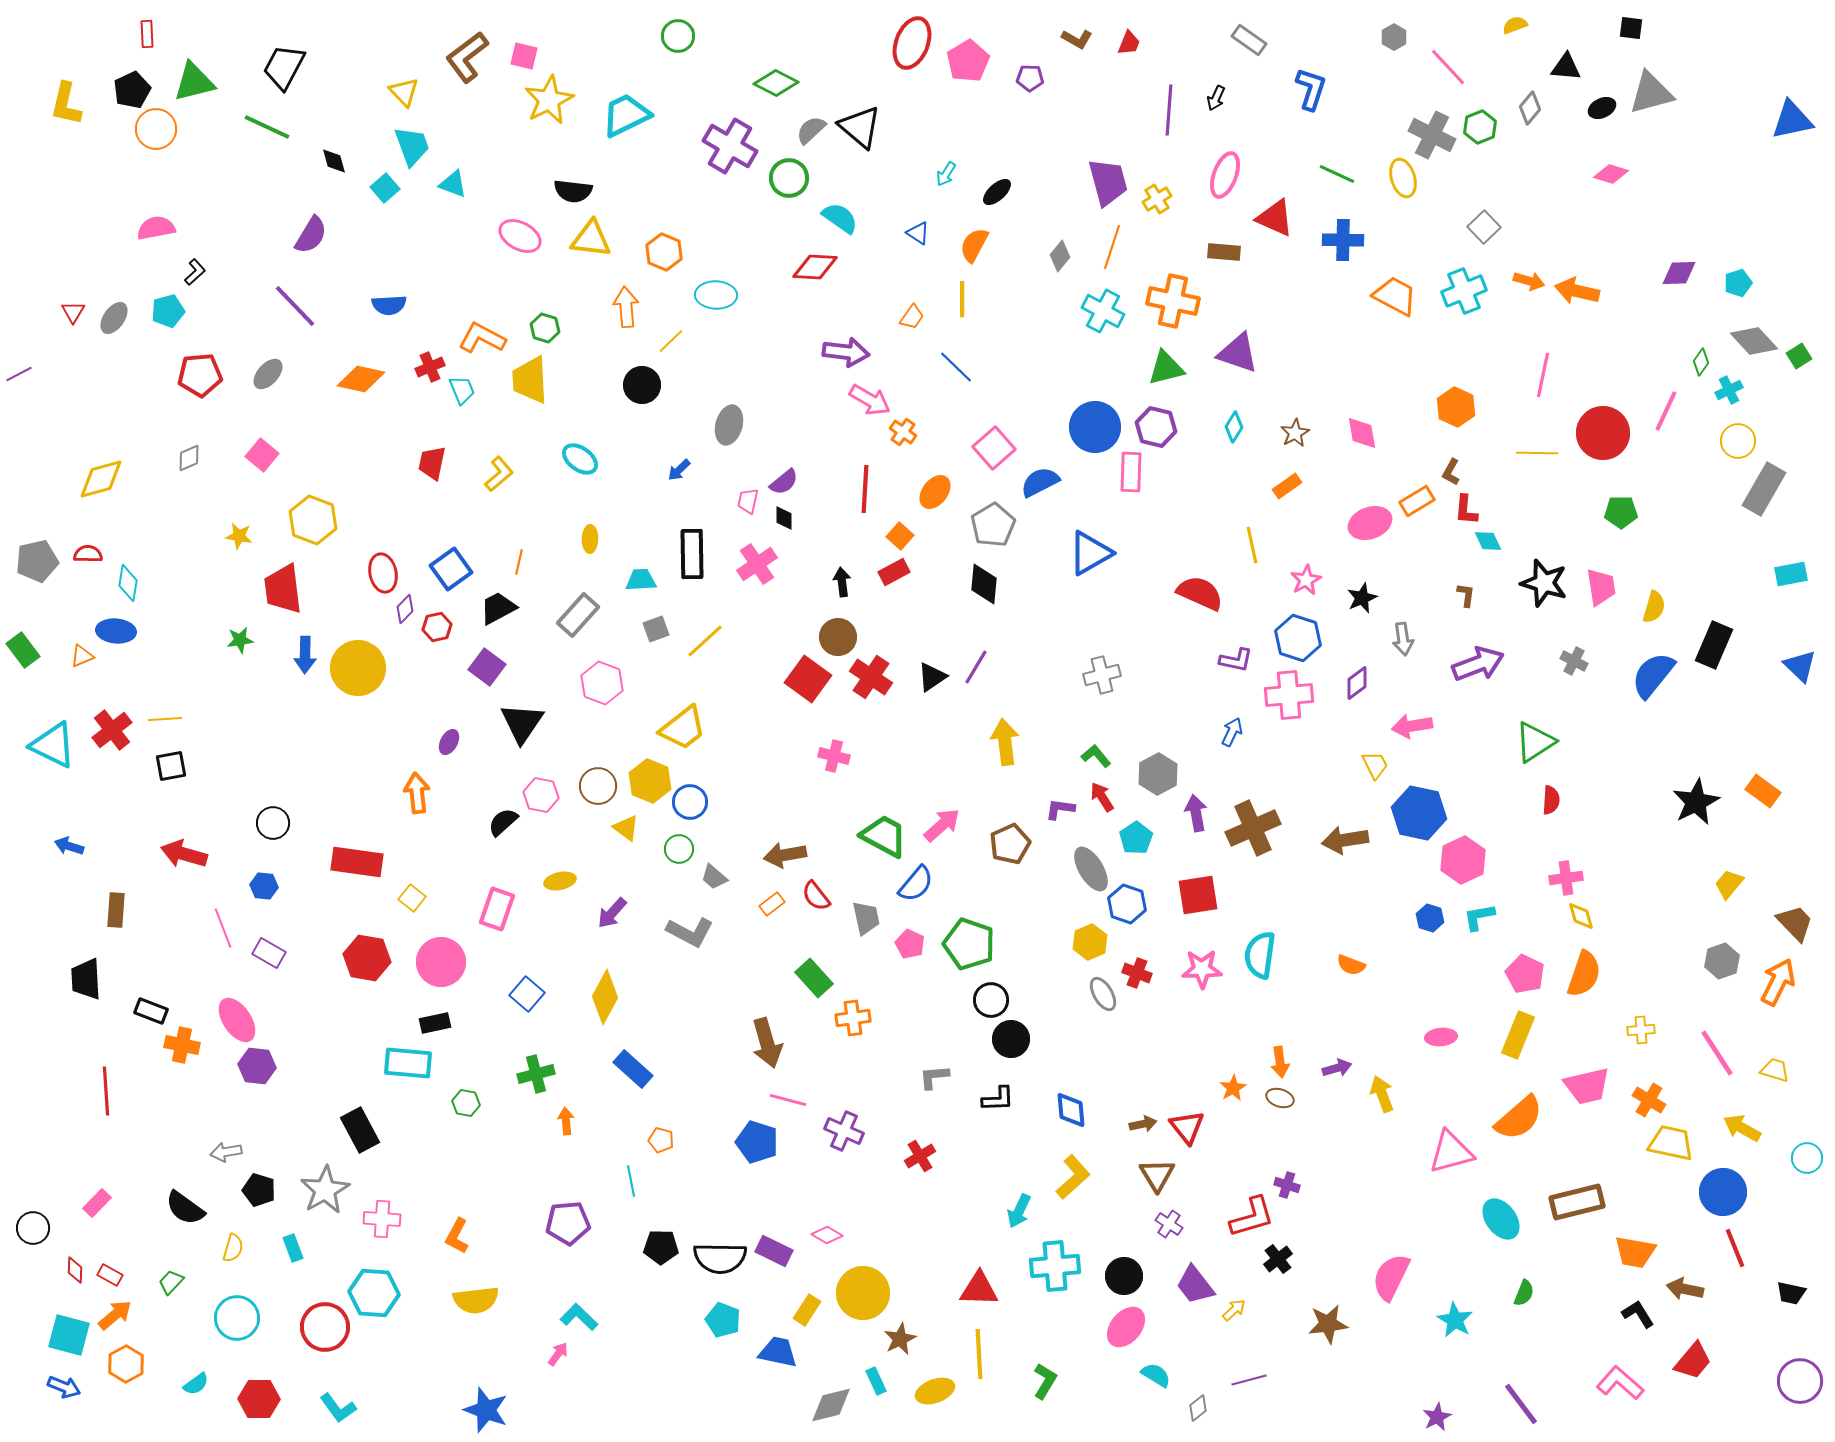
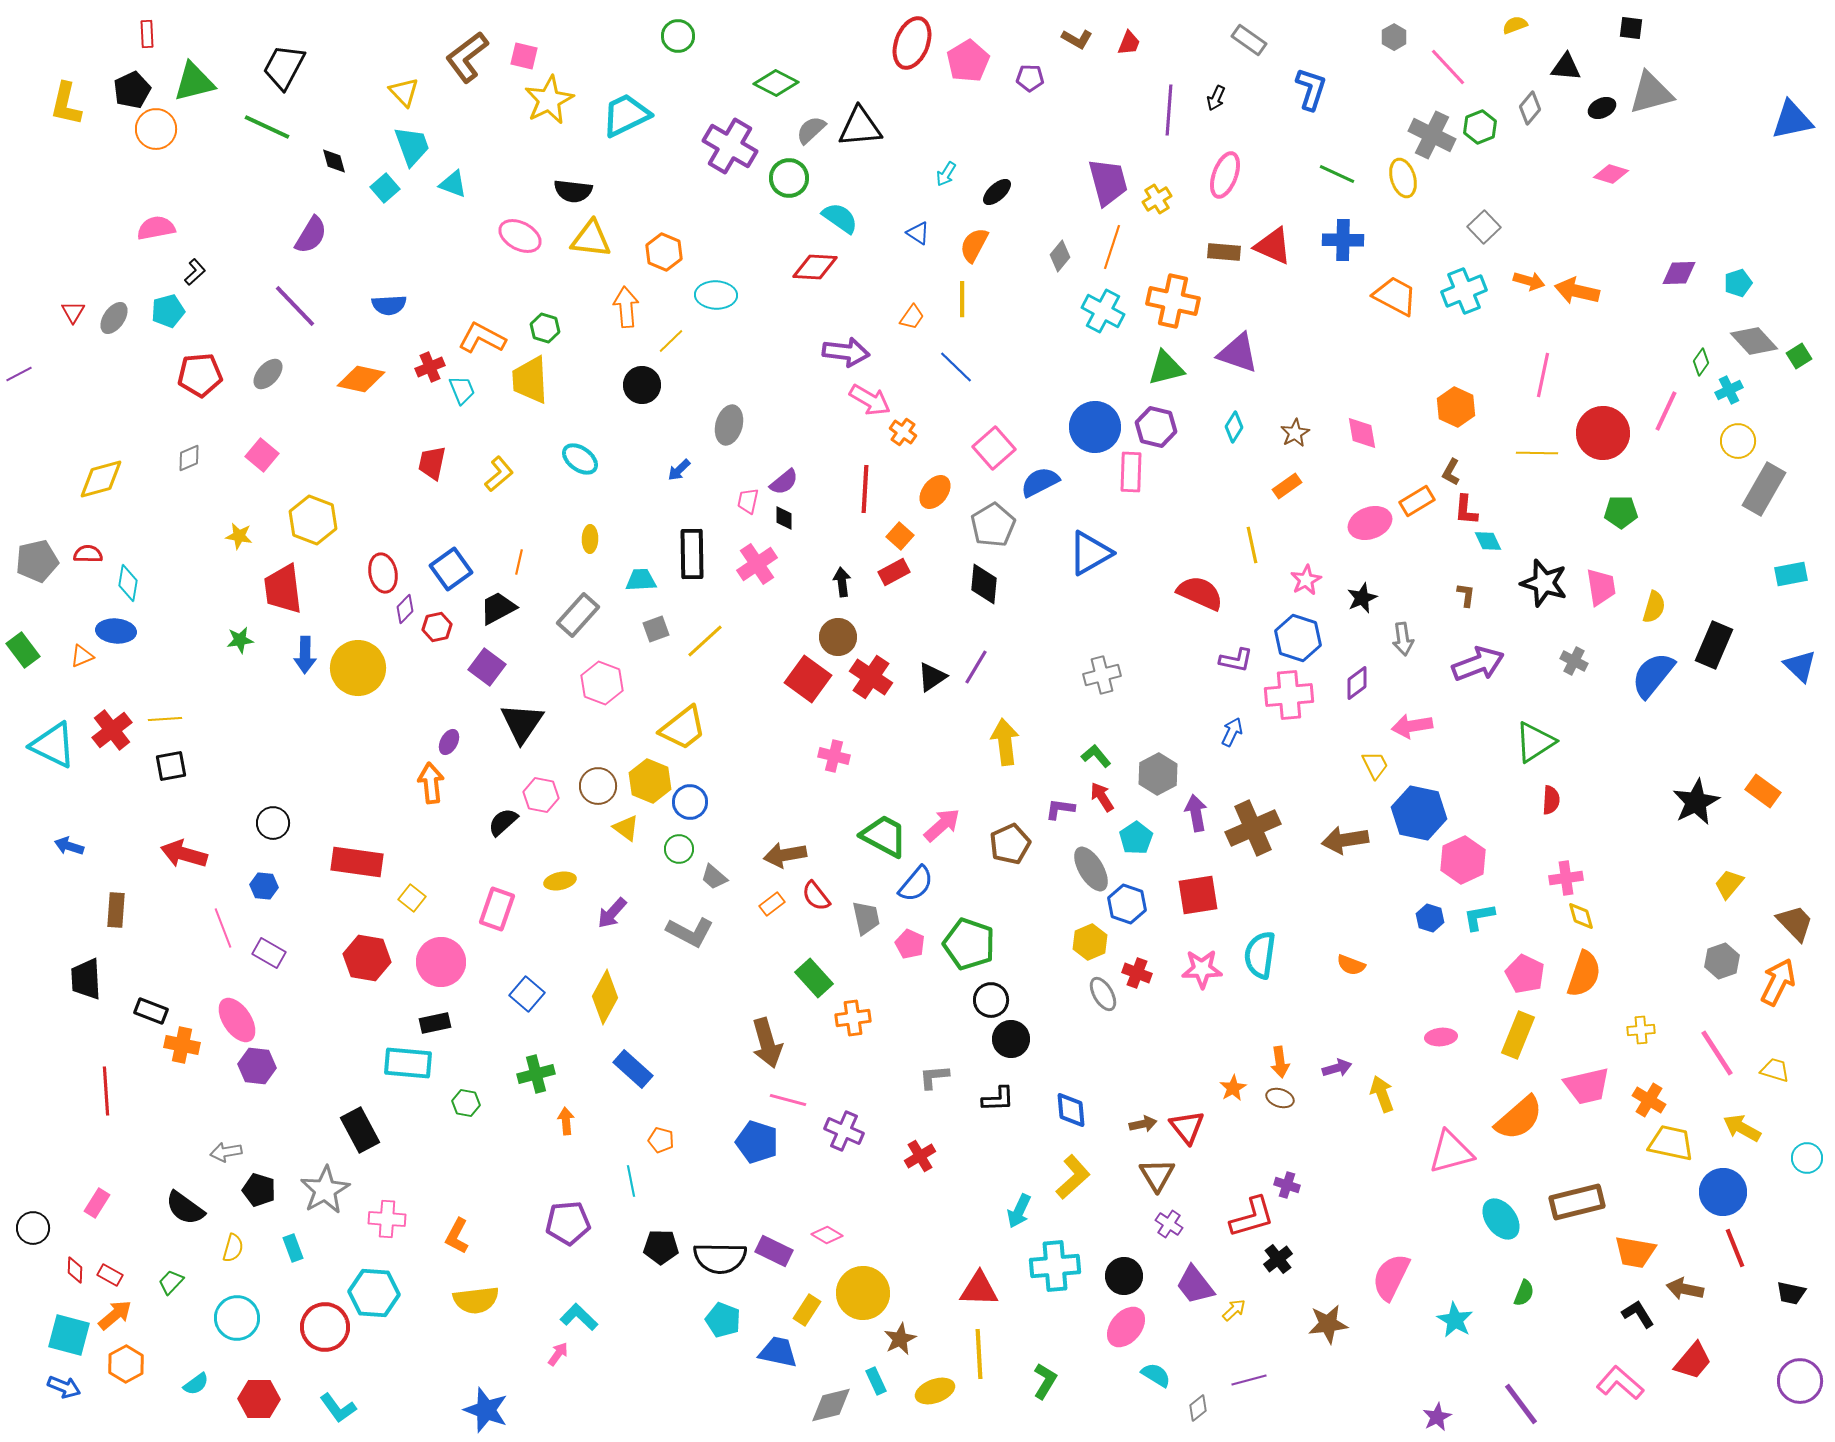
black triangle at (860, 127): rotated 45 degrees counterclockwise
red triangle at (1275, 218): moved 2 px left, 28 px down
orange arrow at (417, 793): moved 14 px right, 10 px up
pink rectangle at (97, 1203): rotated 12 degrees counterclockwise
pink cross at (382, 1219): moved 5 px right
